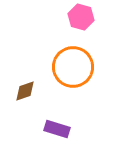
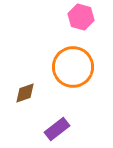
brown diamond: moved 2 px down
purple rectangle: rotated 55 degrees counterclockwise
